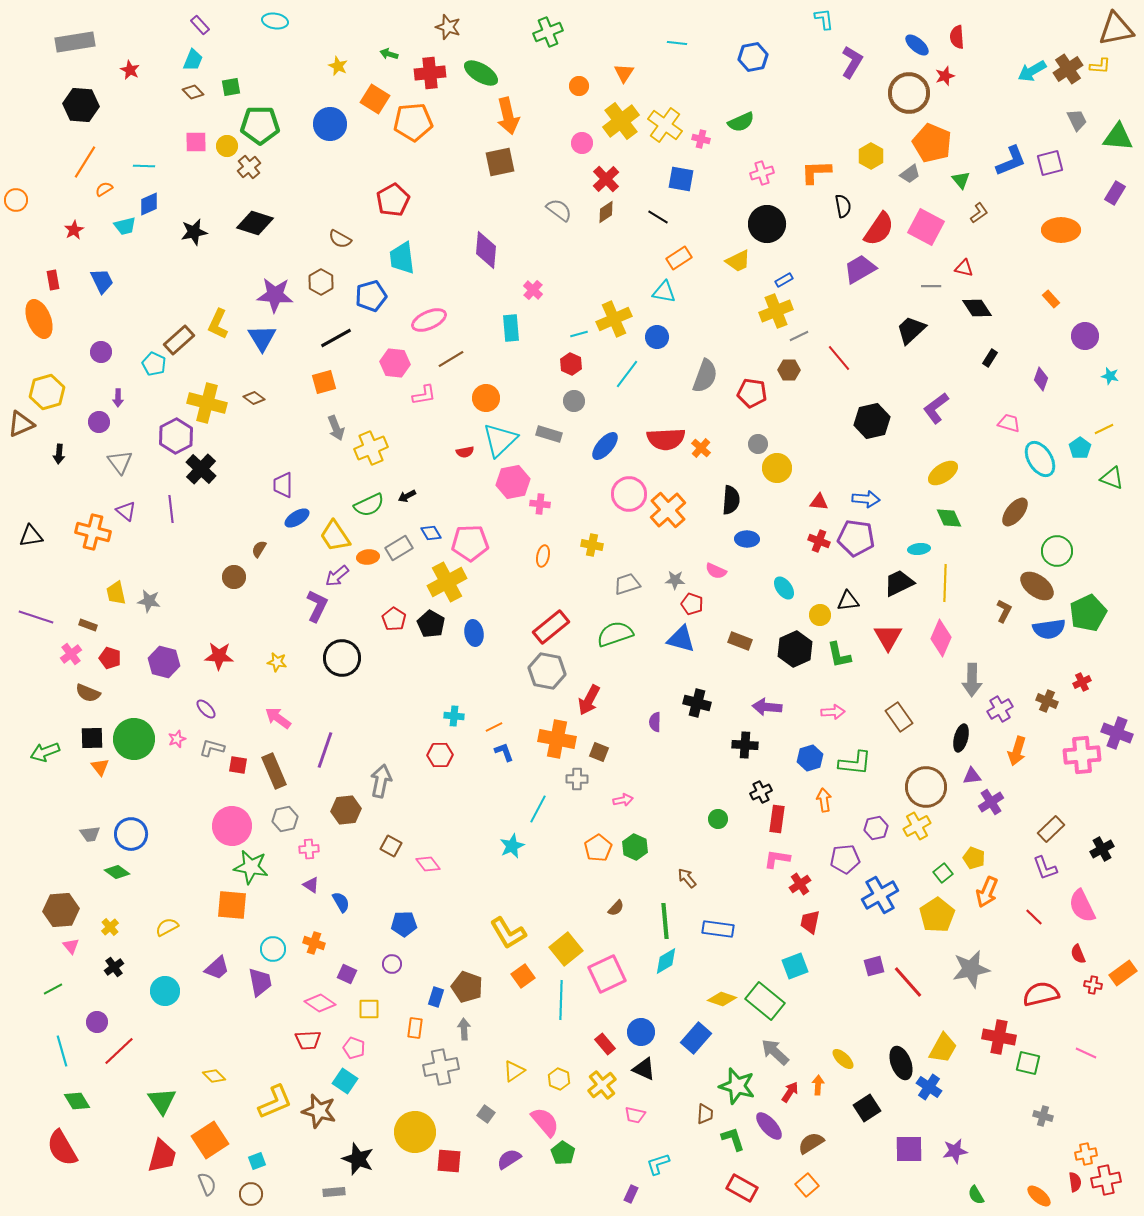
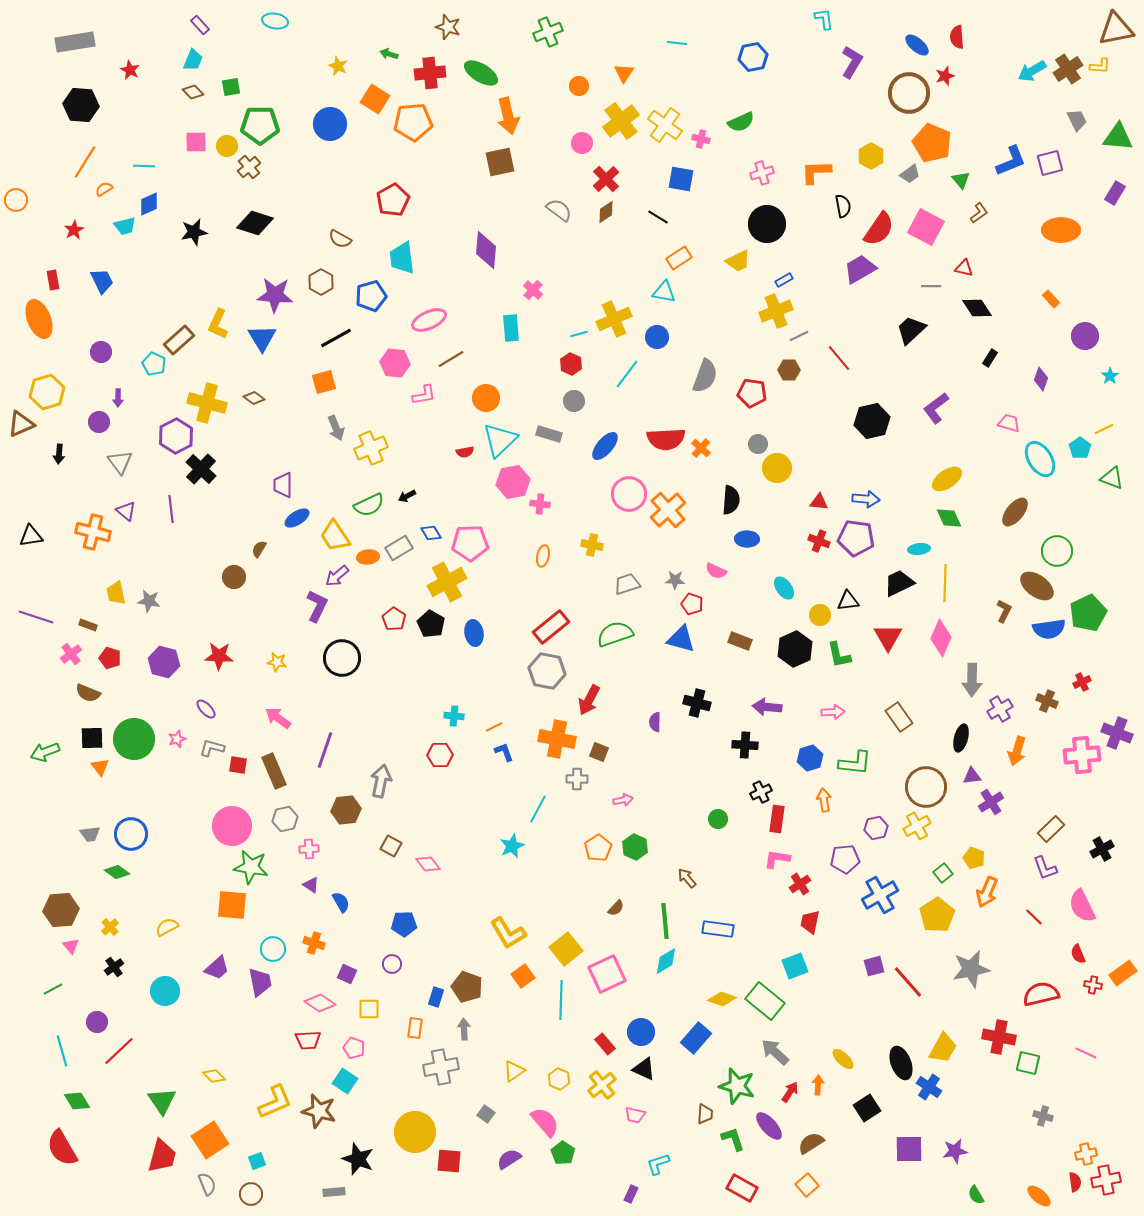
cyan star at (1110, 376): rotated 24 degrees clockwise
yellow ellipse at (943, 473): moved 4 px right, 6 px down
